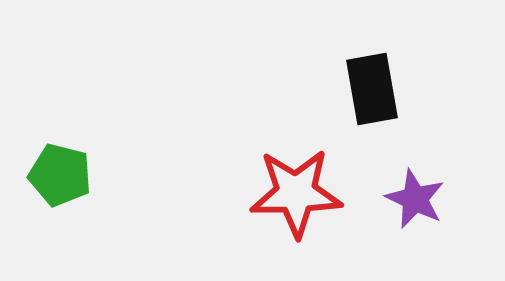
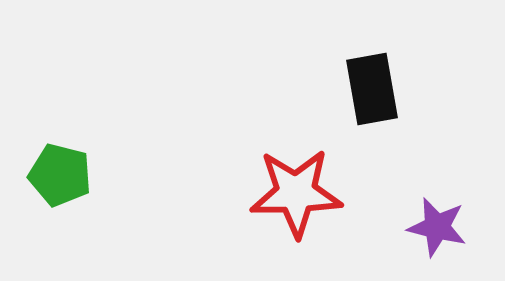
purple star: moved 22 px right, 28 px down; rotated 12 degrees counterclockwise
